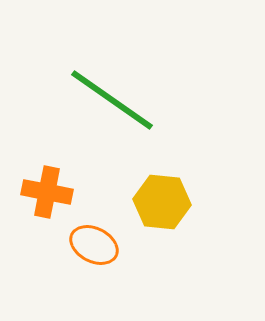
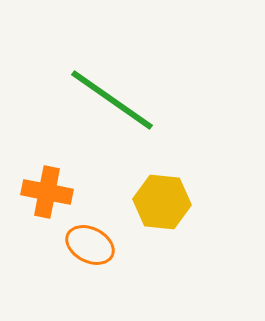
orange ellipse: moved 4 px left
